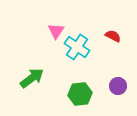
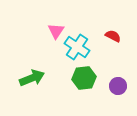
green arrow: rotated 15 degrees clockwise
green hexagon: moved 4 px right, 16 px up
